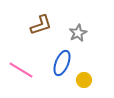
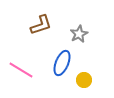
gray star: moved 1 px right, 1 px down
